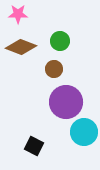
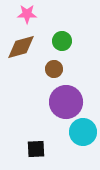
pink star: moved 9 px right
green circle: moved 2 px right
brown diamond: rotated 36 degrees counterclockwise
cyan circle: moved 1 px left
black square: moved 2 px right, 3 px down; rotated 30 degrees counterclockwise
